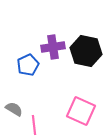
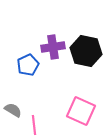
gray semicircle: moved 1 px left, 1 px down
